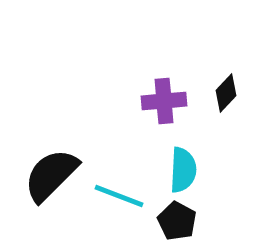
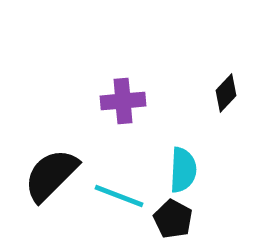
purple cross: moved 41 px left
black pentagon: moved 4 px left, 2 px up
